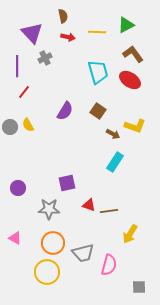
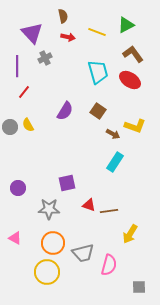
yellow line: rotated 18 degrees clockwise
